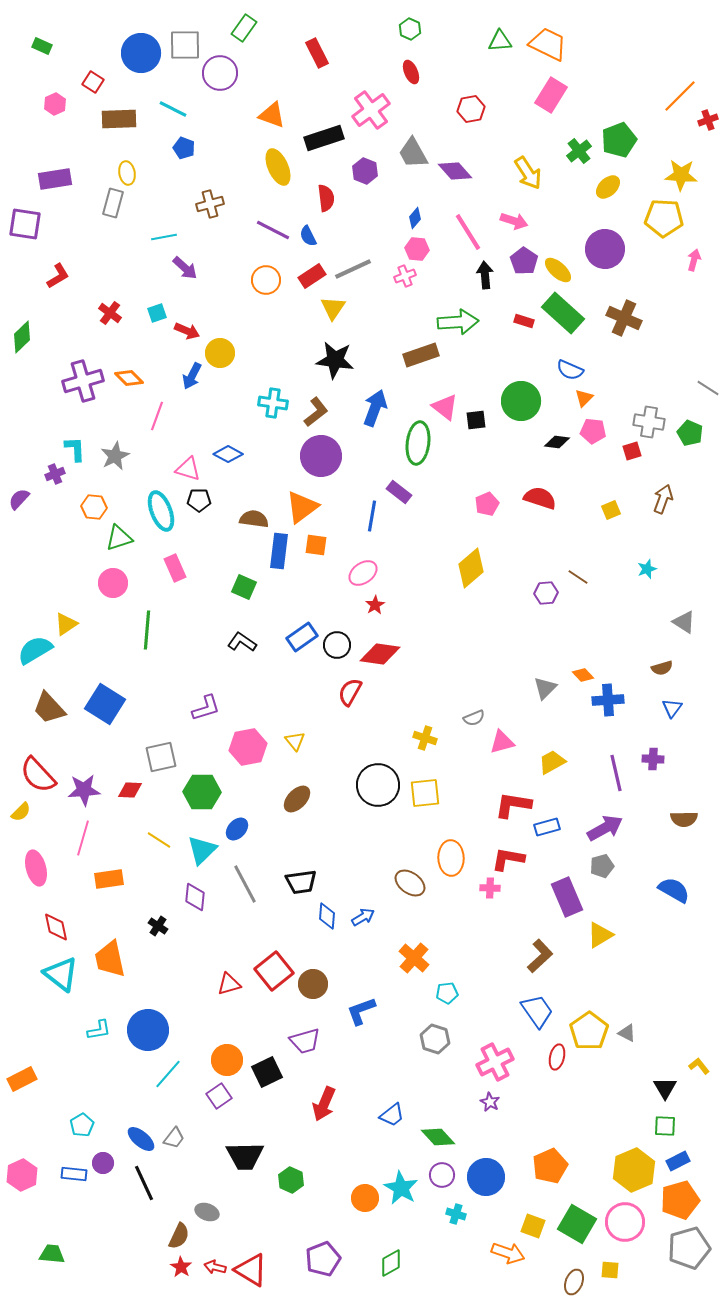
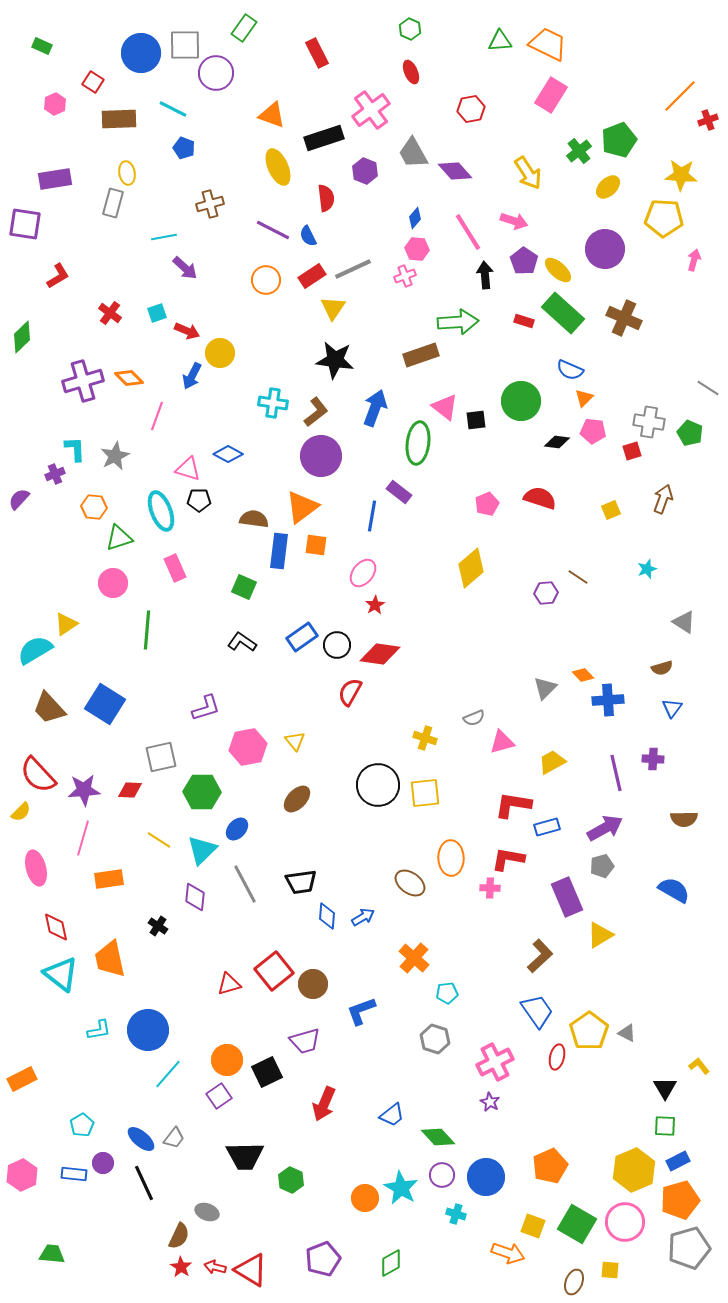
purple circle at (220, 73): moved 4 px left
pink ellipse at (363, 573): rotated 16 degrees counterclockwise
